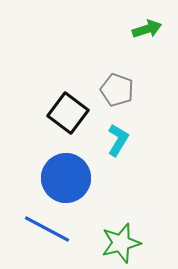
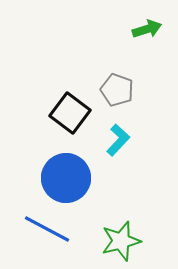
black square: moved 2 px right
cyan L-shape: rotated 12 degrees clockwise
green star: moved 2 px up
